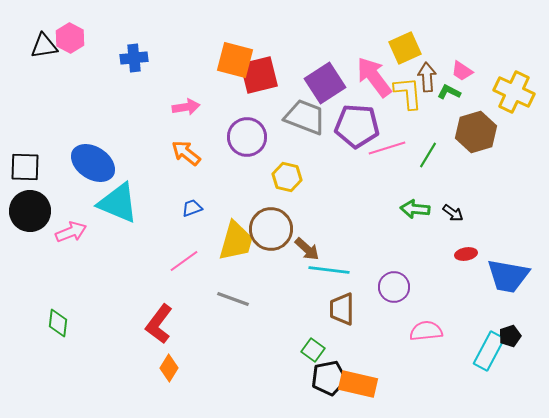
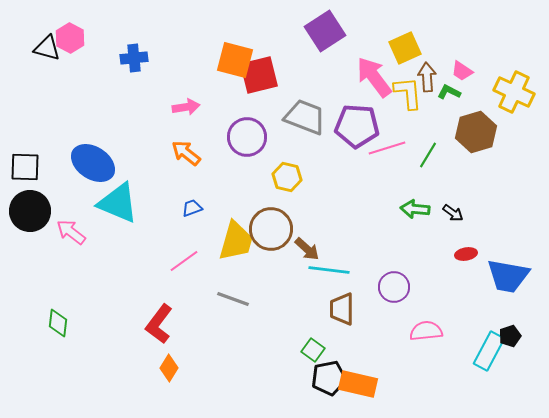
black triangle at (44, 46): moved 3 px right, 2 px down; rotated 24 degrees clockwise
purple square at (325, 83): moved 52 px up
pink arrow at (71, 232): rotated 120 degrees counterclockwise
